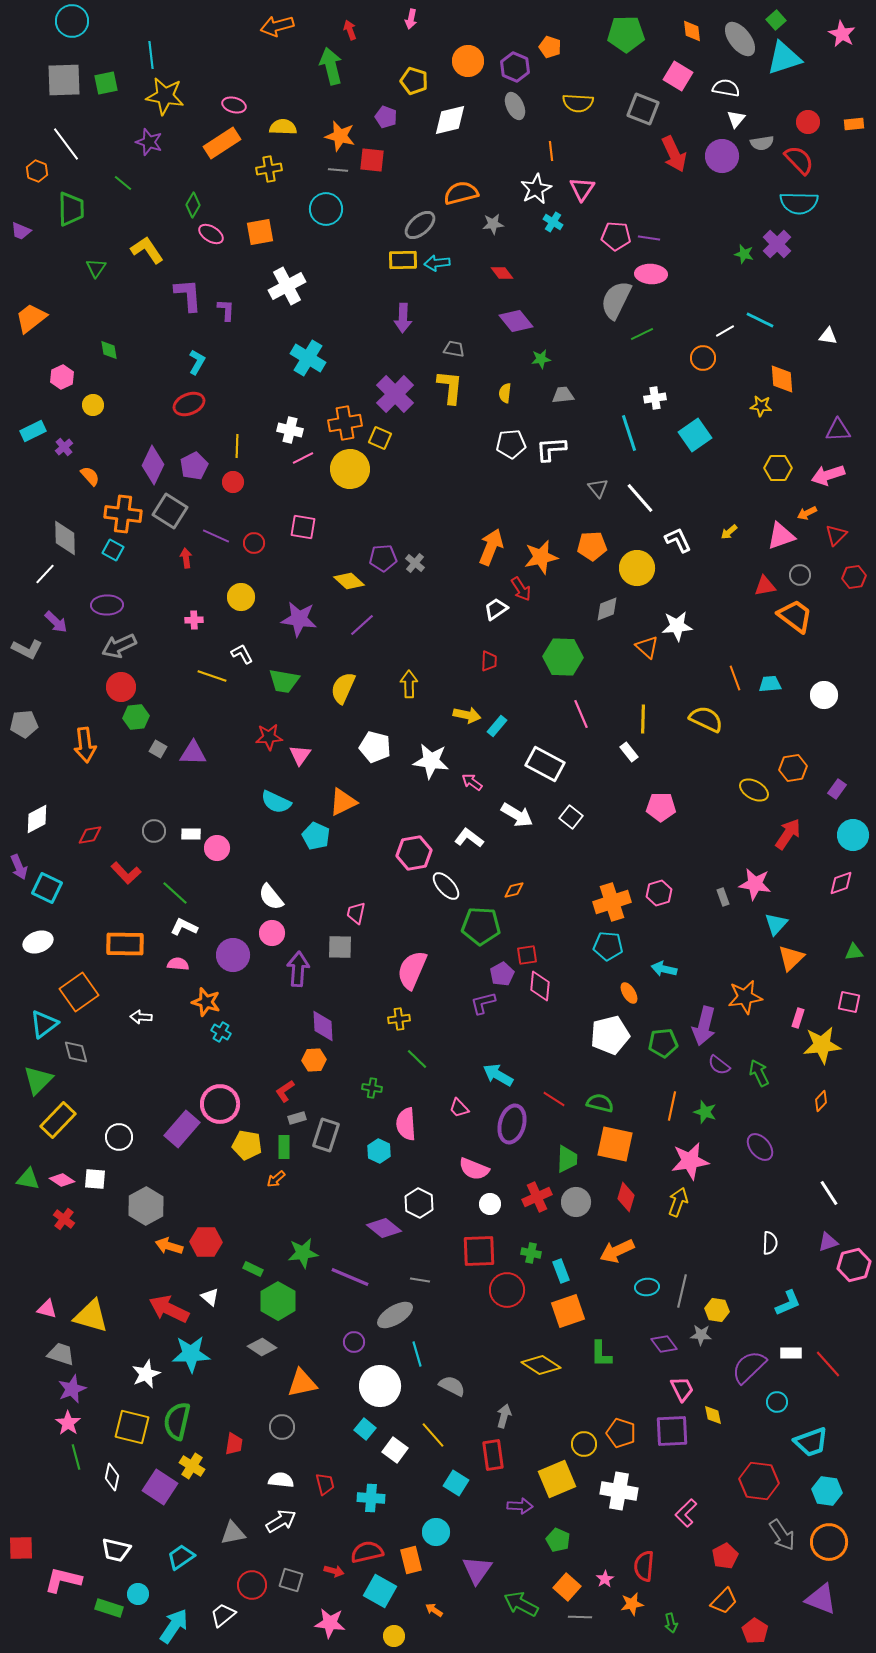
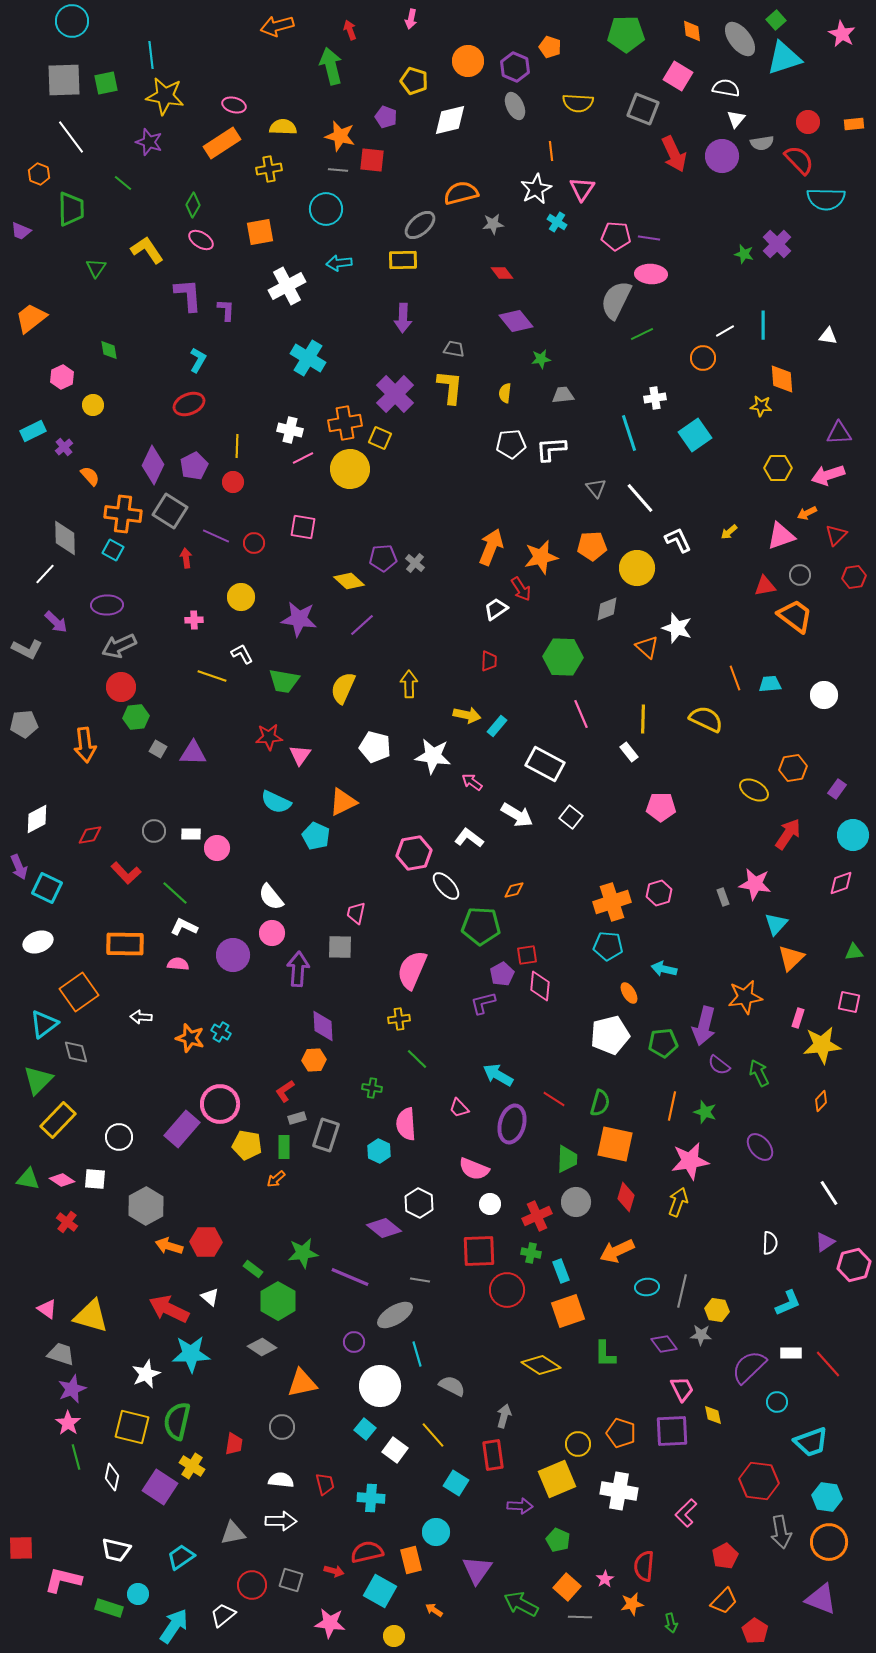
white line at (66, 144): moved 5 px right, 7 px up
orange hexagon at (37, 171): moved 2 px right, 3 px down
cyan semicircle at (799, 203): moved 27 px right, 4 px up
cyan cross at (553, 222): moved 4 px right
pink ellipse at (211, 234): moved 10 px left, 6 px down
cyan arrow at (437, 263): moved 98 px left
cyan line at (760, 320): moved 3 px right, 5 px down; rotated 64 degrees clockwise
cyan L-shape at (197, 362): moved 1 px right, 2 px up
purple triangle at (838, 430): moved 1 px right, 3 px down
gray triangle at (598, 488): moved 2 px left
white star at (677, 626): moved 2 px down; rotated 24 degrees clockwise
white star at (431, 761): moved 2 px right, 5 px up
orange star at (206, 1002): moved 16 px left, 36 px down
green semicircle at (600, 1103): rotated 92 degrees clockwise
red cross at (537, 1197): moved 19 px down
red cross at (64, 1219): moved 3 px right, 3 px down
purple triangle at (828, 1242): moved 3 px left; rotated 15 degrees counterclockwise
green rectangle at (253, 1269): rotated 12 degrees clockwise
pink triangle at (47, 1309): rotated 20 degrees clockwise
green L-shape at (601, 1354): moved 4 px right
yellow circle at (584, 1444): moved 6 px left
cyan hexagon at (827, 1491): moved 6 px down
white arrow at (281, 1521): rotated 32 degrees clockwise
gray arrow at (782, 1535): moved 1 px left, 3 px up; rotated 24 degrees clockwise
